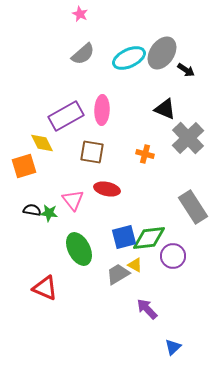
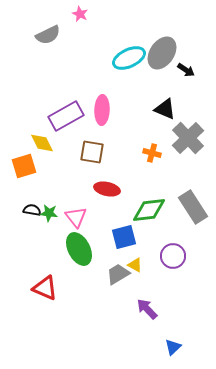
gray semicircle: moved 35 px left, 19 px up; rotated 15 degrees clockwise
orange cross: moved 7 px right, 1 px up
pink triangle: moved 3 px right, 17 px down
green diamond: moved 28 px up
